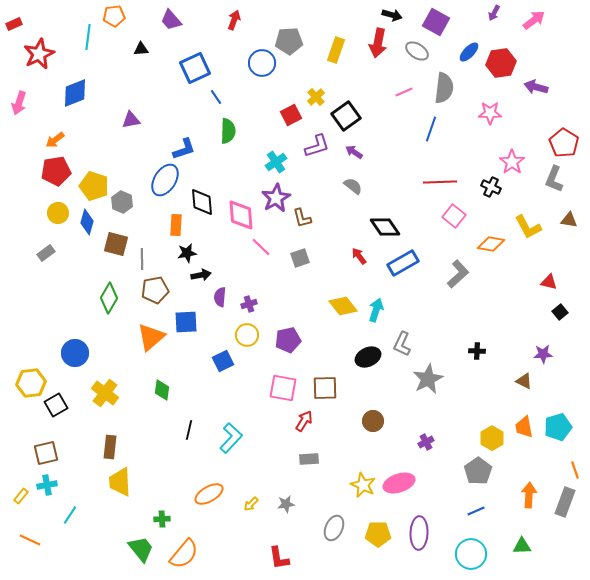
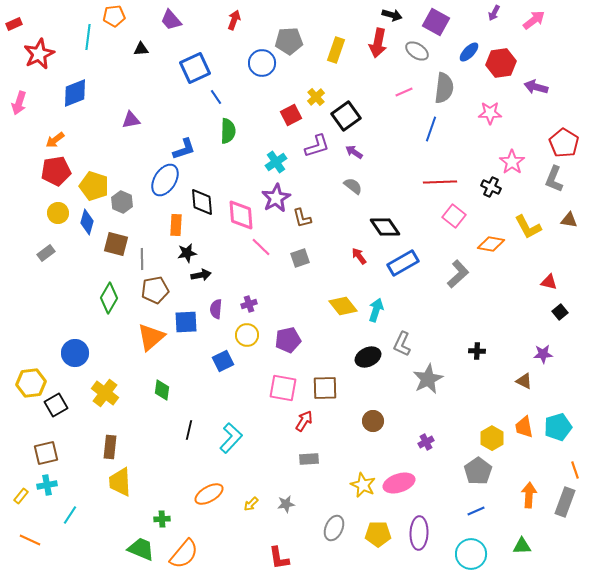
purple semicircle at (220, 297): moved 4 px left, 12 px down
green trapezoid at (141, 549): rotated 28 degrees counterclockwise
